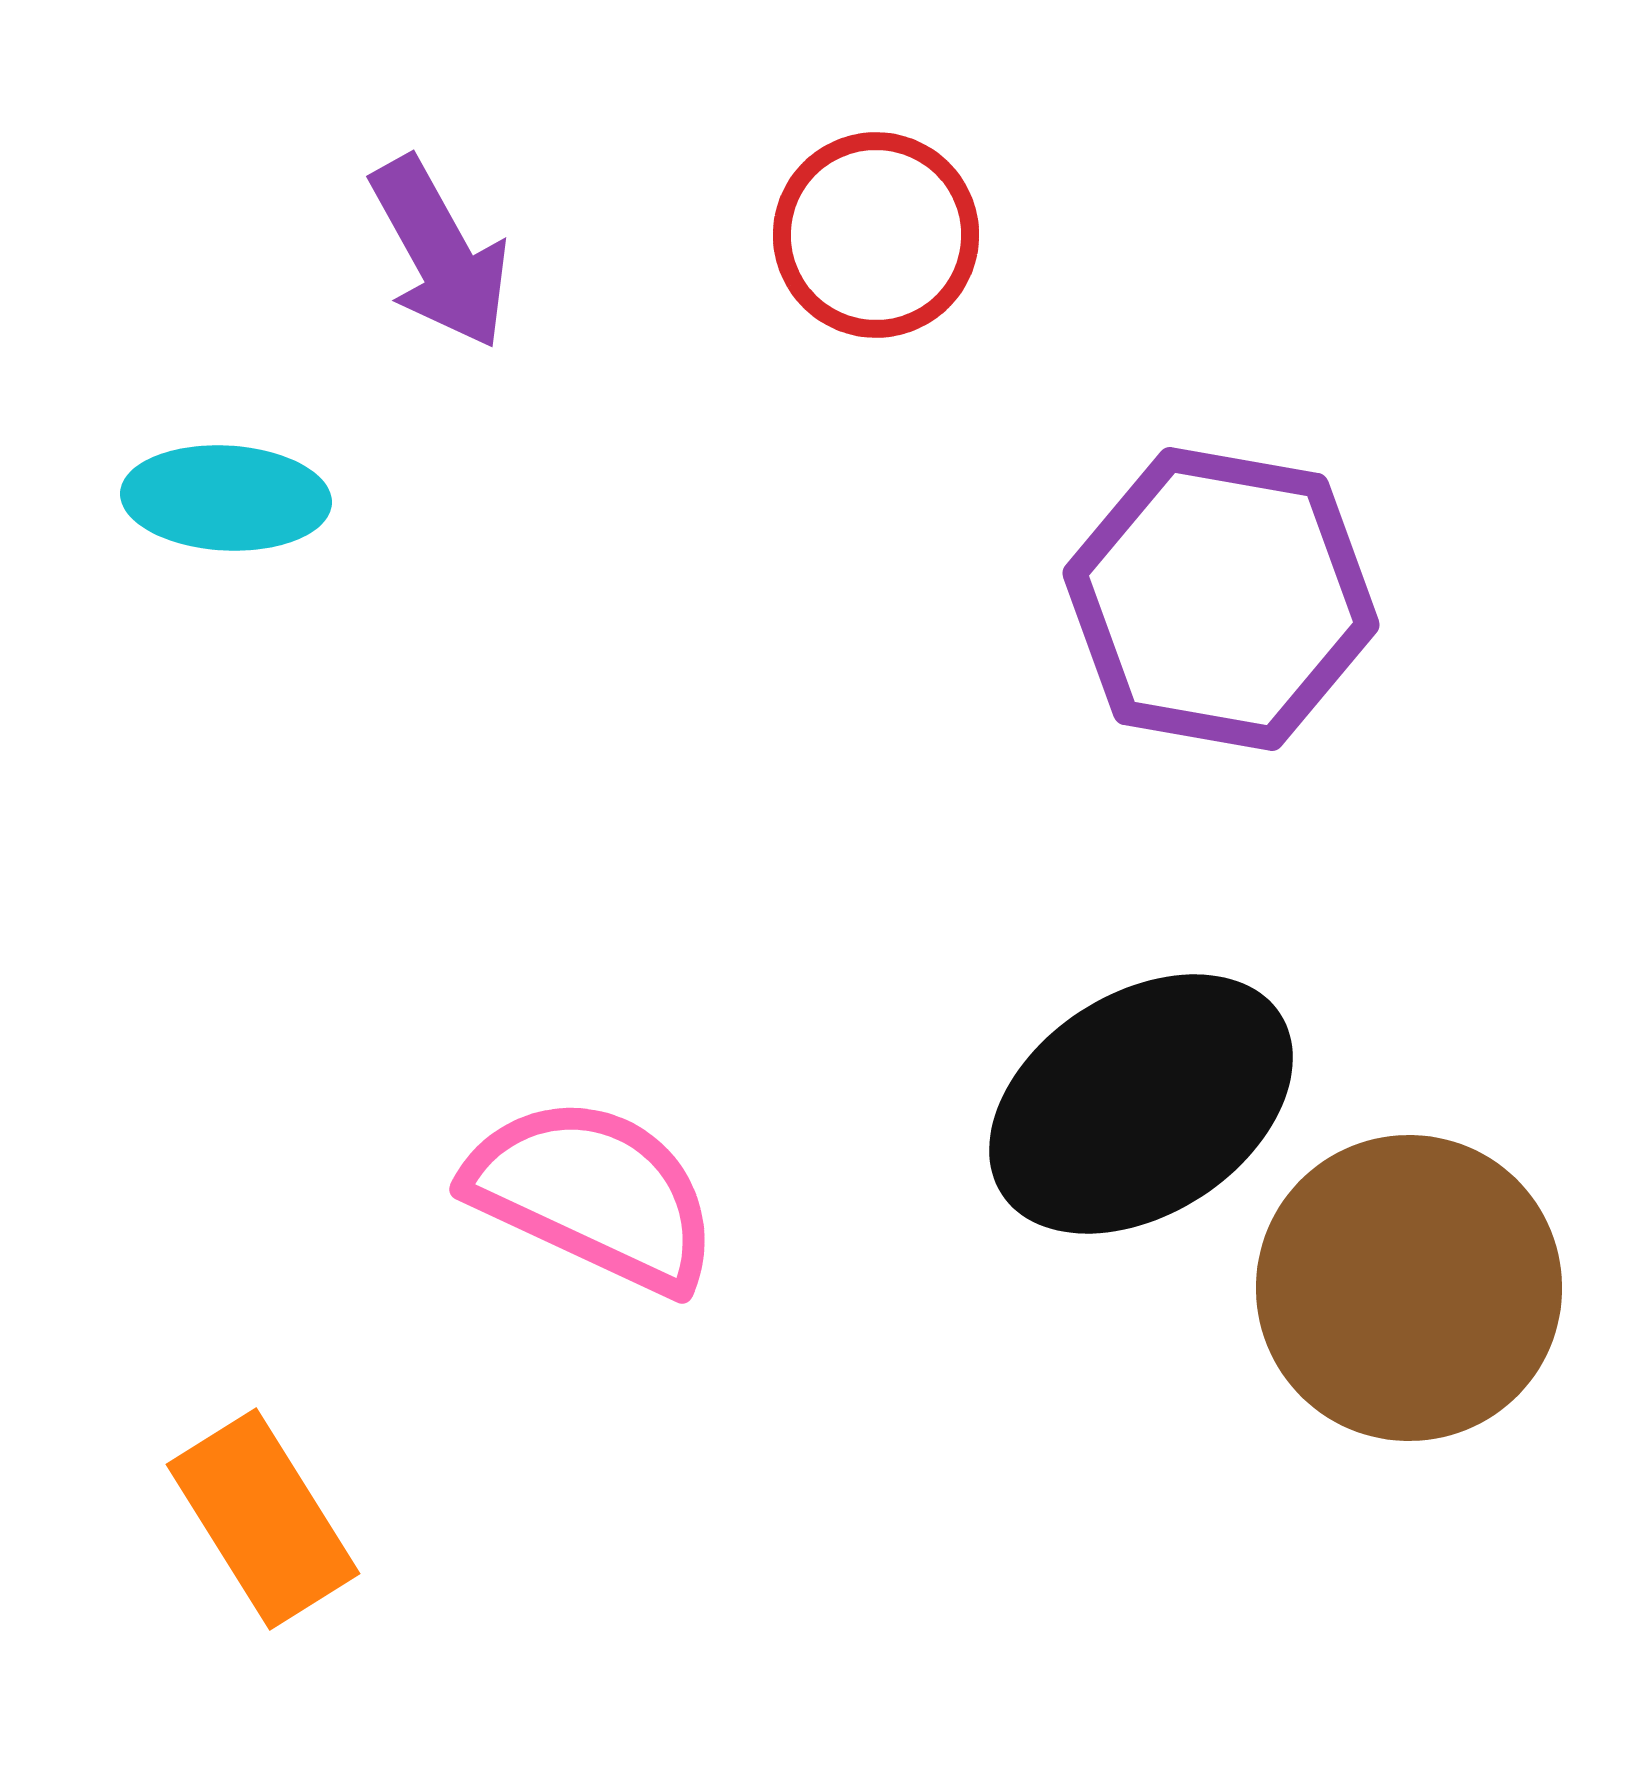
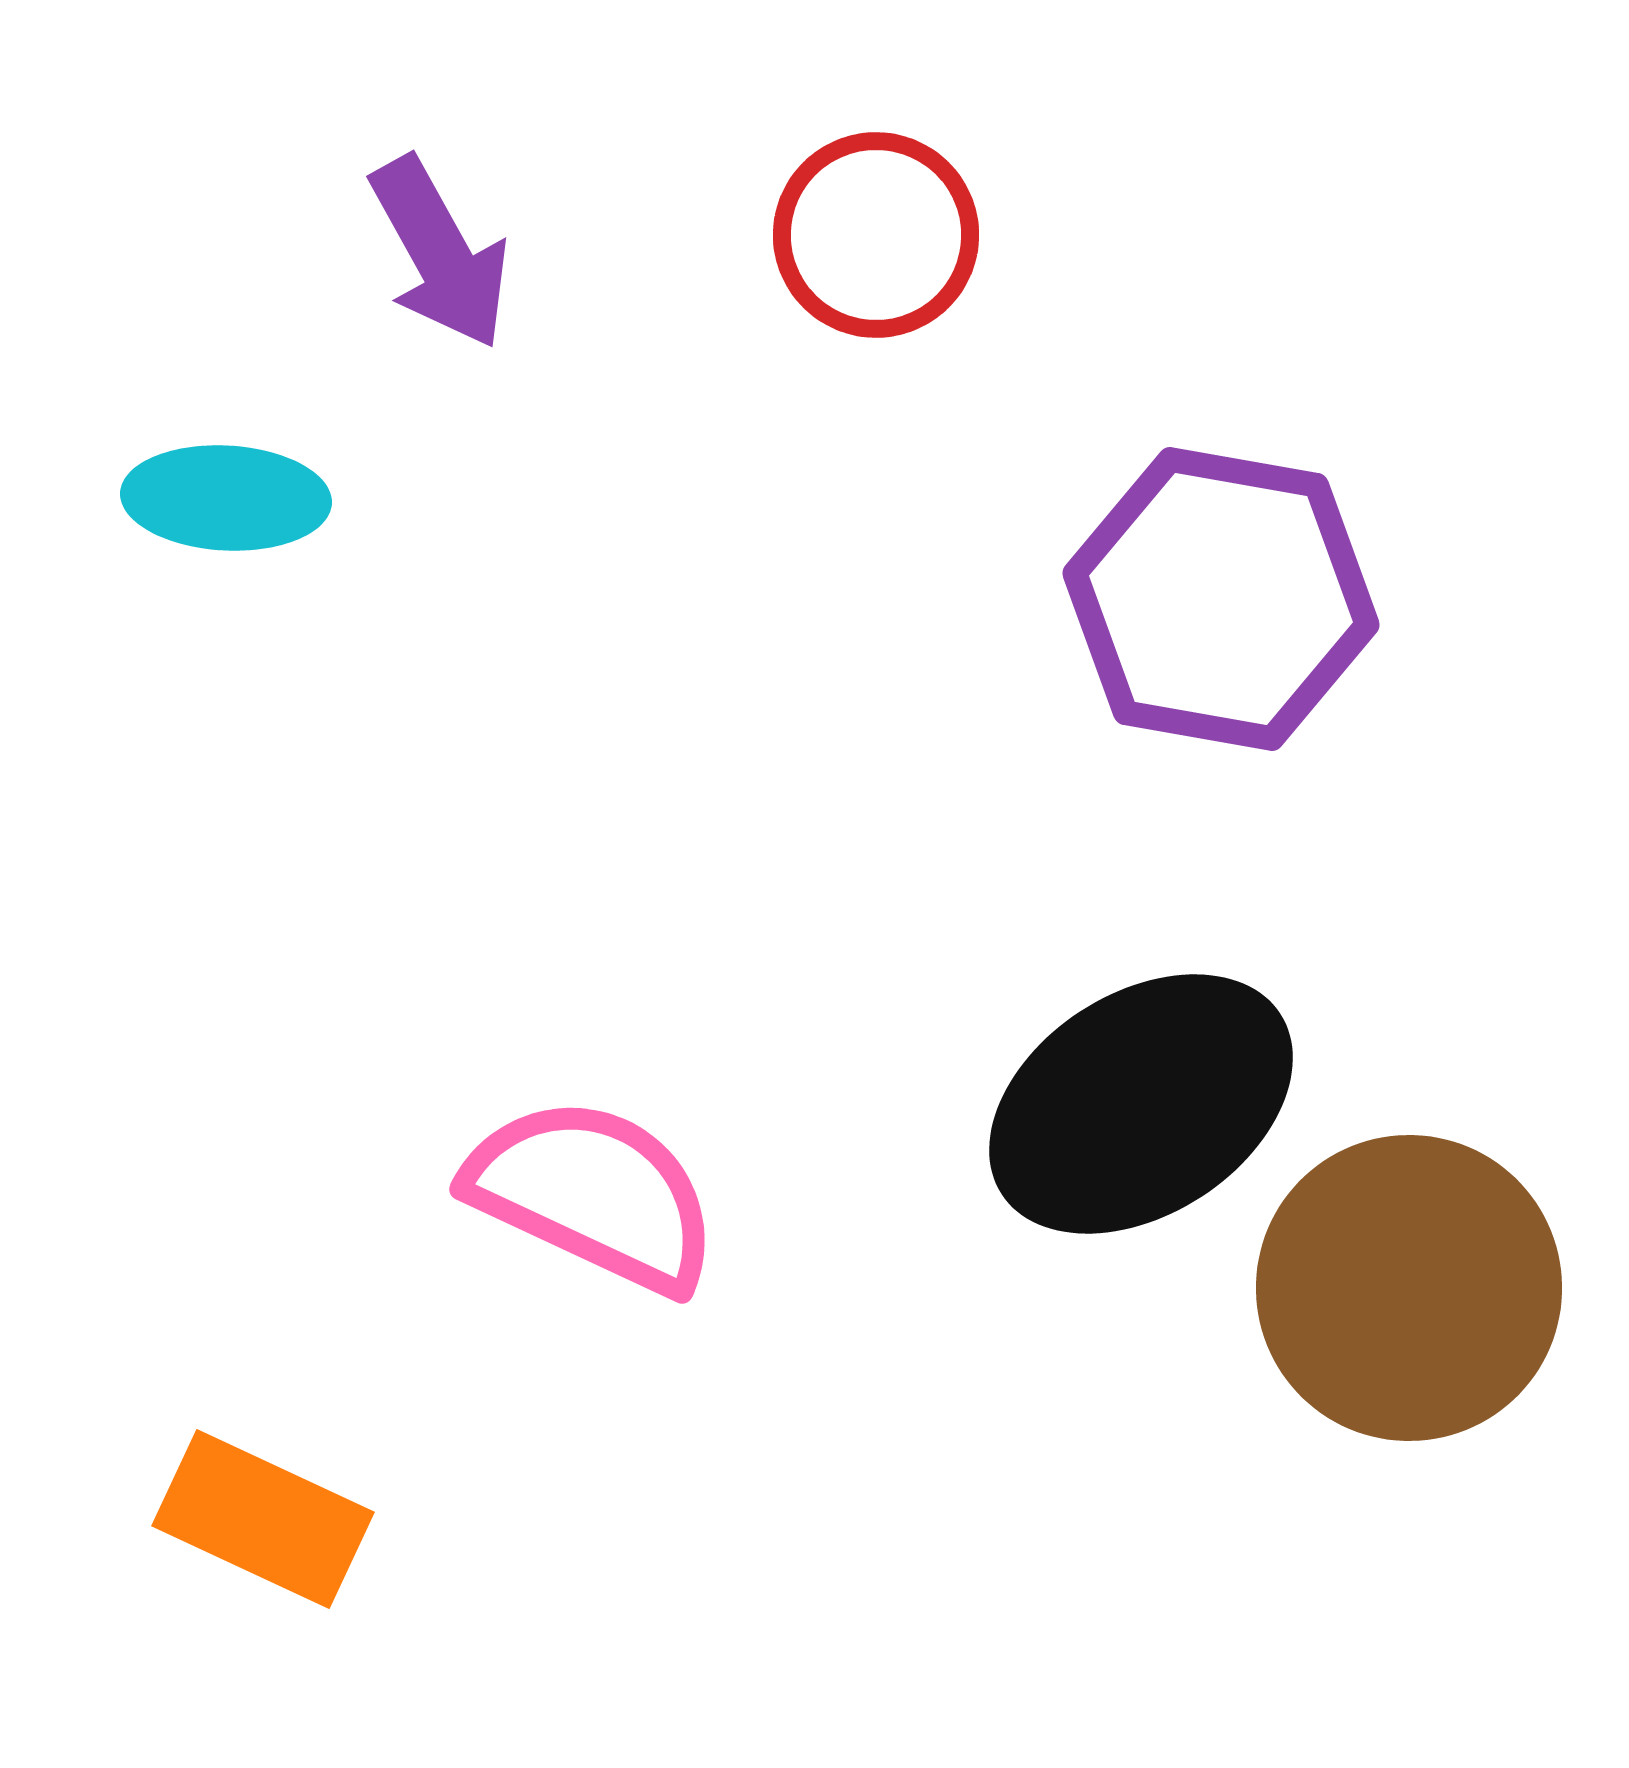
orange rectangle: rotated 33 degrees counterclockwise
